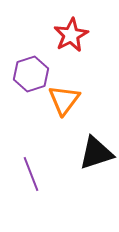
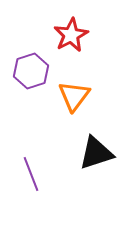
purple hexagon: moved 3 px up
orange triangle: moved 10 px right, 4 px up
